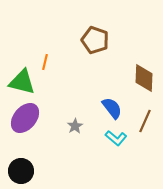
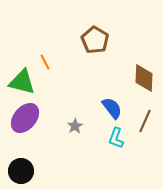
brown pentagon: rotated 12 degrees clockwise
orange line: rotated 42 degrees counterclockwise
cyan L-shape: rotated 70 degrees clockwise
